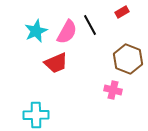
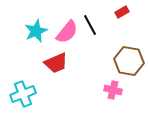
pink semicircle: rotated 10 degrees clockwise
brown hexagon: moved 1 px right, 2 px down; rotated 12 degrees counterclockwise
cyan cross: moved 13 px left, 21 px up; rotated 20 degrees counterclockwise
